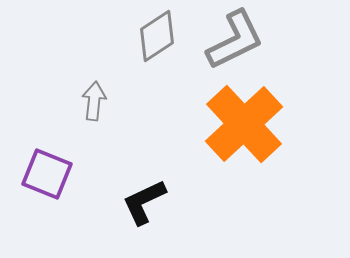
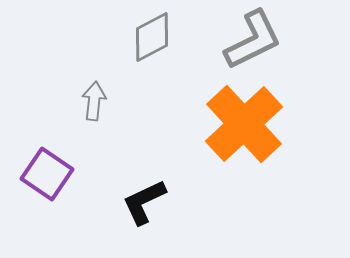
gray diamond: moved 5 px left, 1 px down; rotated 6 degrees clockwise
gray L-shape: moved 18 px right
purple square: rotated 12 degrees clockwise
